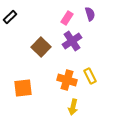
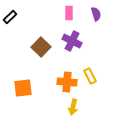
purple semicircle: moved 6 px right
pink rectangle: moved 2 px right, 5 px up; rotated 32 degrees counterclockwise
purple cross: rotated 30 degrees counterclockwise
orange cross: moved 2 px down; rotated 12 degrees counterclockwise
